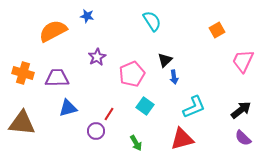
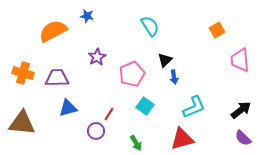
cyan semicircle: moved 2 px left, 5 px down
pink trapezoid: moved 3 px left, 1 px up; rotated 30 degrees counterclockwise
